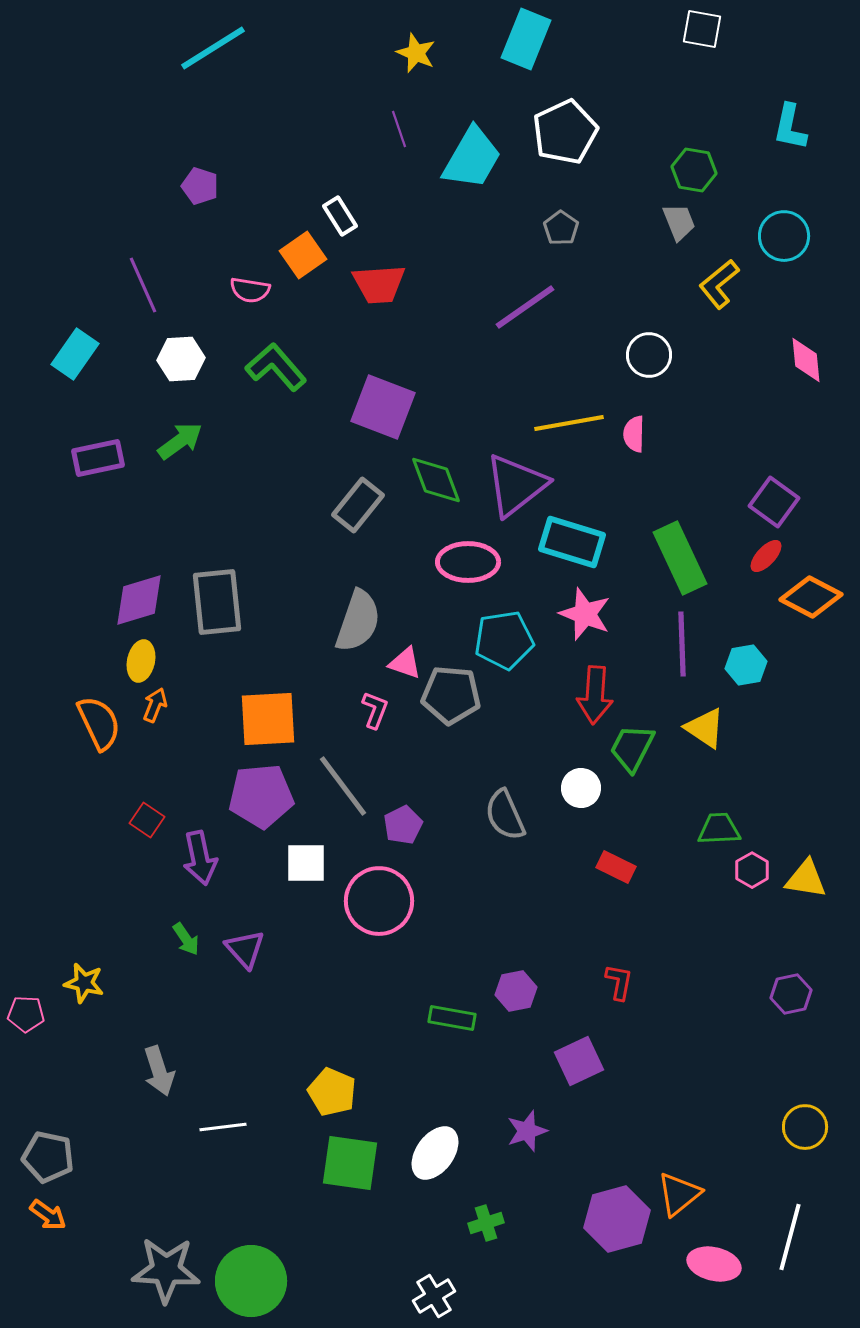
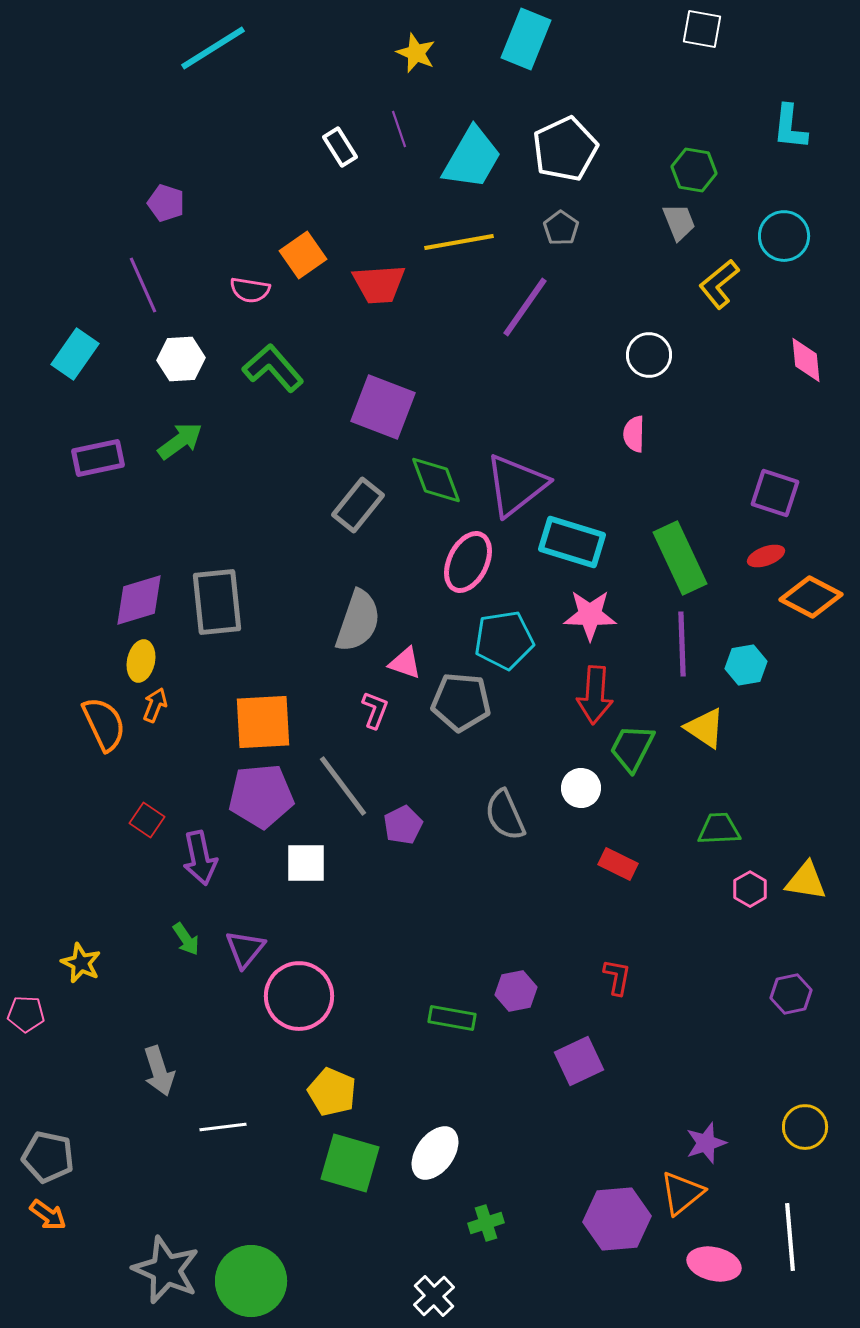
cyan L-shape at (790, 127): rotated 6 degrees counterclockwise
white pentagon at (565, 132): moved 17 px down
purple pentagon at (200, 186): moved 34 px left, 17 px down
white rectangle at (340, 216): moved 69 px up
purple line at (525, 307): rotated 20 degrees counterclockwise
green L-shape at (276, 367): moved 3 px left, 1 px down
yellow line at (569, 423): moved 110 px left, 181 px up
purple square at (774, 502): moved 1 px right, 9 px up; rotated 18 degrees counterclockwise
red ellipse at (766, 556): rotated 27 degrees clockwise
pink ellipse at (468, 562): rotated 64 degrees counterclockwise
pink star at (585, 614): moved 5 px right, 1 px down; rotated 20 degrees counterclockwise
gray pentagon at (451, 695): moved 10 px right, 7 px down
orange square at (268, 719): moved 5 px left, 3 px down
orange semicircle at (99, 723): moved 5 px right, 1 px down
red rectangle at (616, 867): moved 2 px right, 3 px up
pink hexagon at (752, 870): moved 2 px left, 19 px down
yellow triangle at (806, 879): moved 2 px down
pink circle at (379, 901): moved 80 px left, 95 px down
purple triangle at (245, 949): rotated 21 degrees clockwise
red L-shape at (619, 982): moved 2 px left, 5 px up
yellow star at (84, 983): moved 3 px left, 20 px up; rotated 12 degrees clockwise
purple star at (527, 1131): moved 179 px right, 12 px down
green square at (350, 1163): rotated 8 degrees clockwise
orange triangle at (679, 1194): moved 3 px right, 1 px up
purple hexagon at (617, 1219): rotated 10 degrees clockwise
white line at (790, 1237): rotated 20 degrees counterclockwise
gray star at (166, 1270): rotated 20 degrees clockwise
white cross at (434, 1296): rotated 12 degrees counterclockwise
